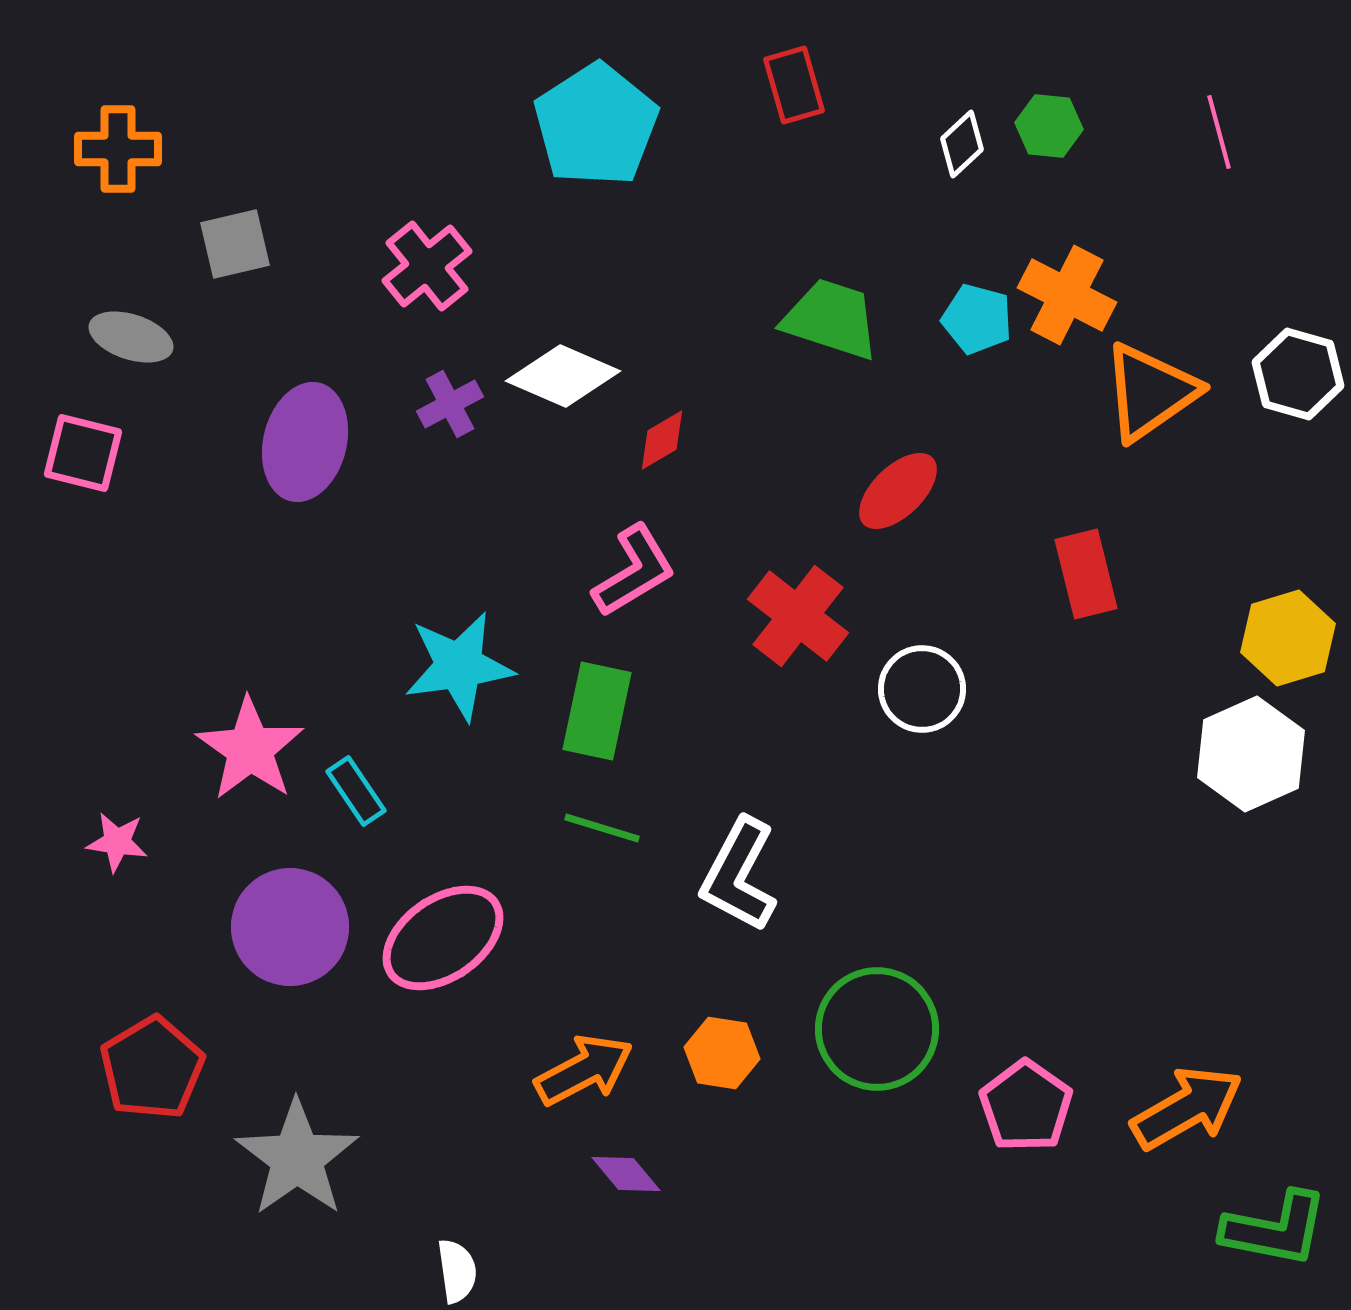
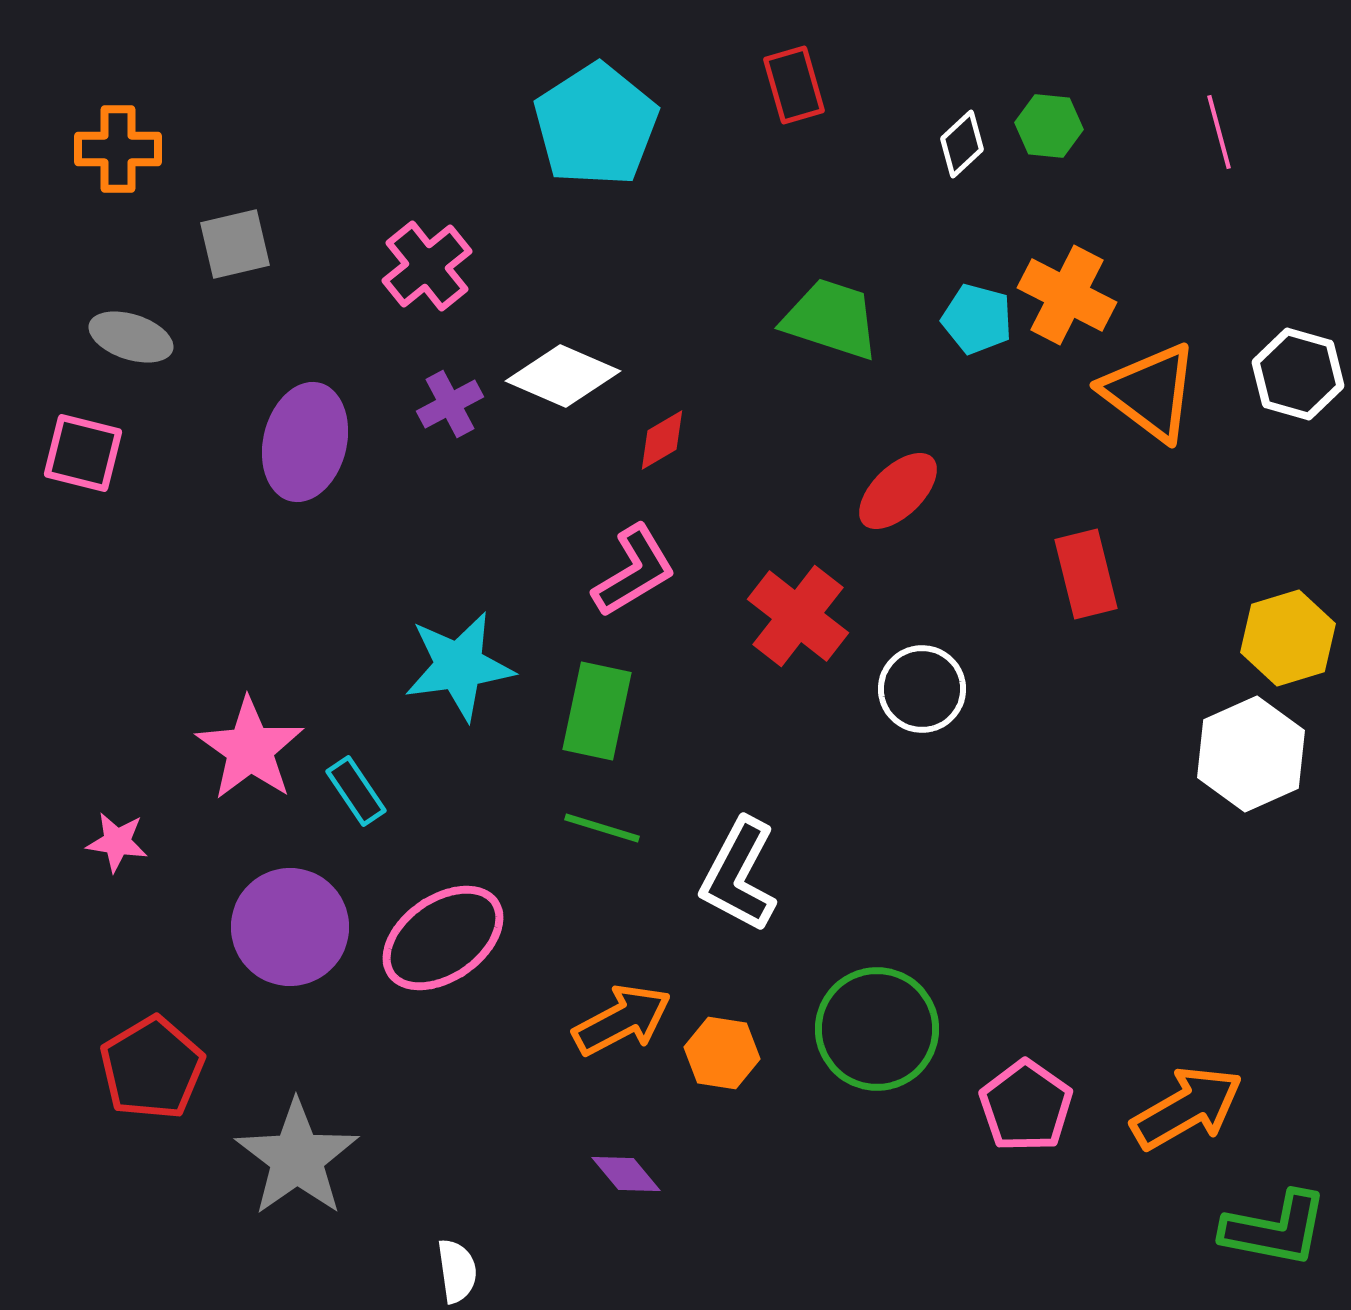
orange triangle at (1150, 392): rotated 48 degrees counterclockwise
orange arrow at (584, 1070): moved 38 px right, 50 px up
